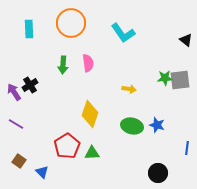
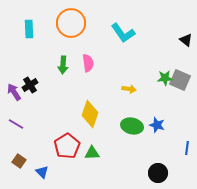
gray square: rotated 30 degrees clockwise
